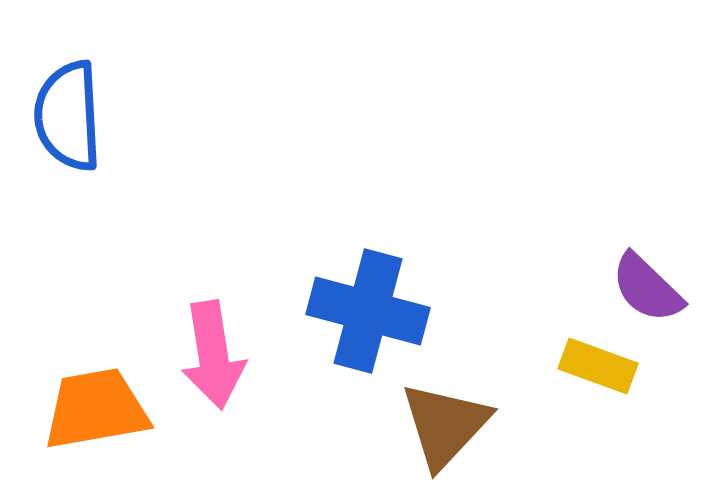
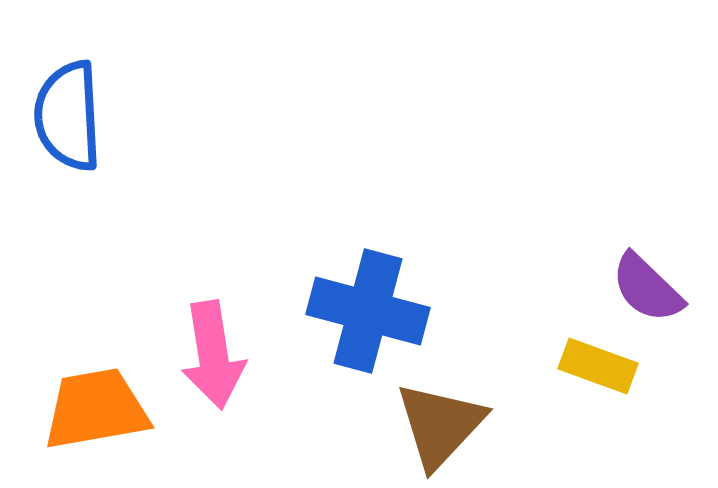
brown triangle: moved 5 px left
